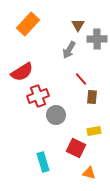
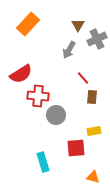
gray cross: rotated 24 degrees counterclockwise
red semicircle: moved 1 px left, 2 px down
red line: moved 2 px right, 1 px up
red cross: rotated 25 degrees clockwise
red square: rotated 30 degrees counterclockwise
orange triangle: moved 4 px right, 4 px down
